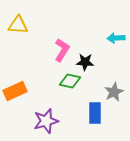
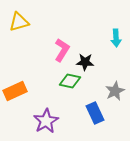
yellow triangle: moved 1 px right, 3 px up; rotated 20 degrees counterclockwise
cyan arrow: rotated 90 degrees counterclockwise
gray star: moved 1 px right, 1 px up
blue rectangle: rotated 25 degrees counterclockwise
purple star: rotated 15 degrees counterclockwise
